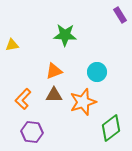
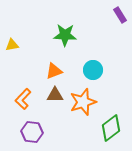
cyan circle: moved 4 px left, 2 px up
brown triangle: moved 1 px right
